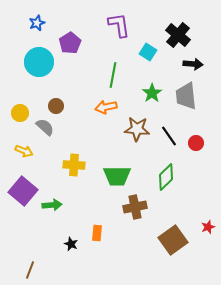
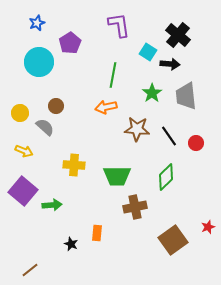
black arrow: moved 23 px left
brown line: rotated 30 degrees clockwise
